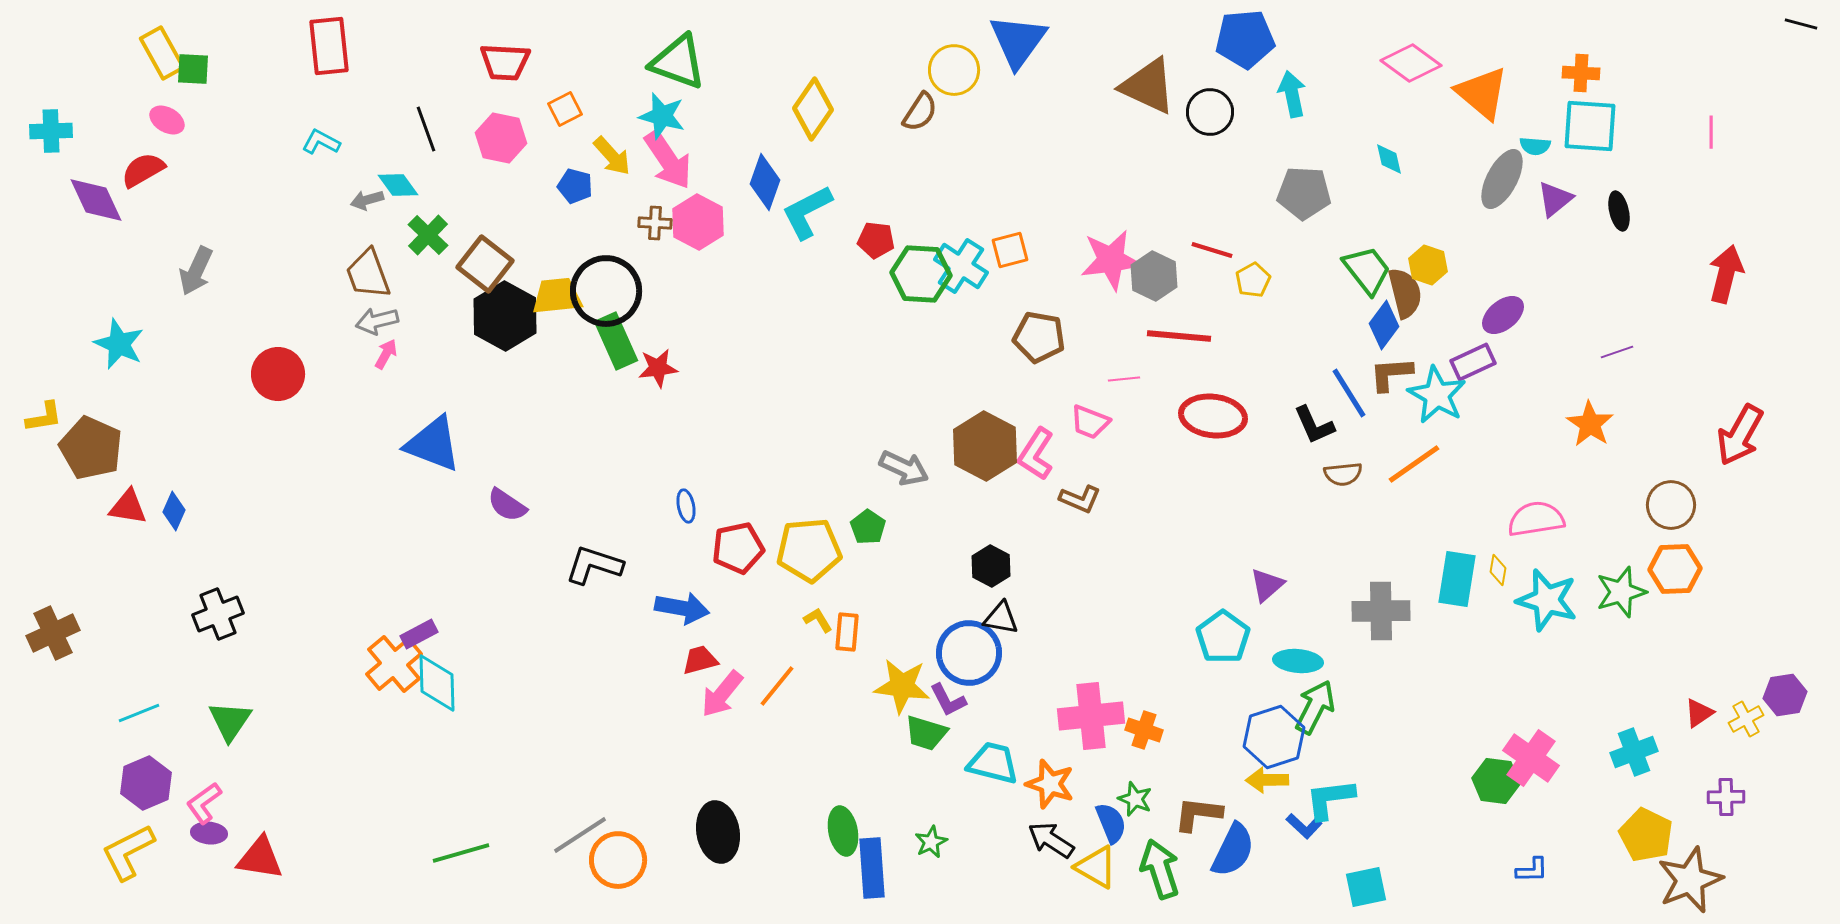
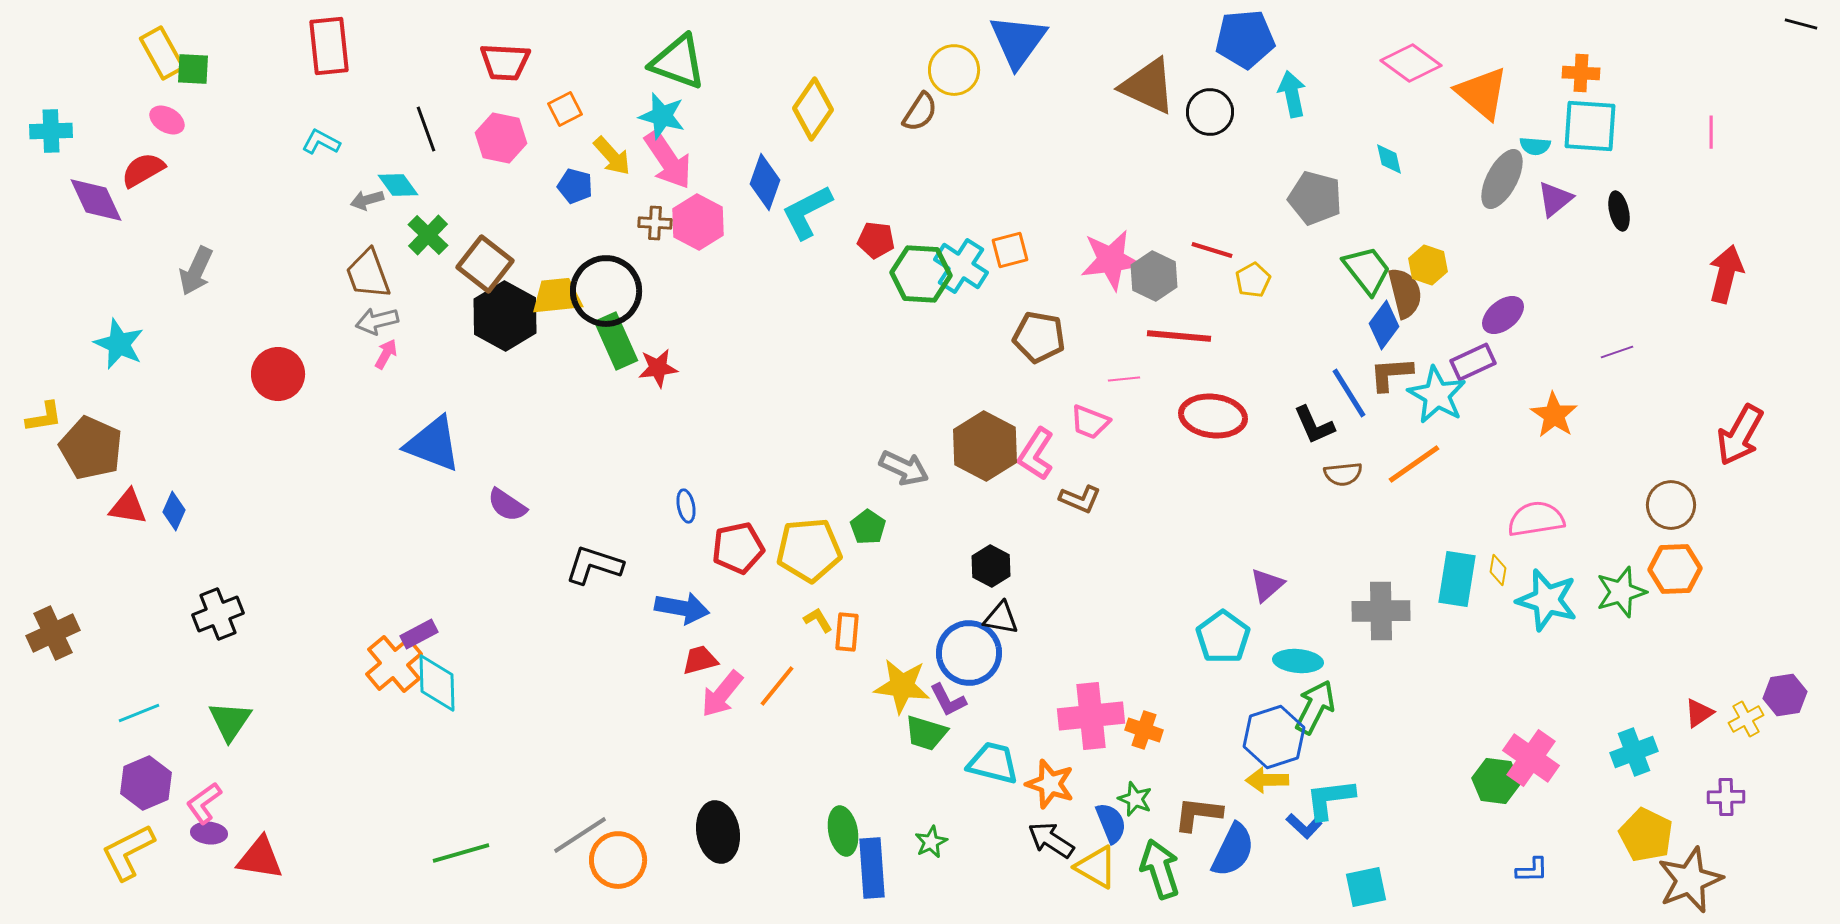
gray pentagon at (1304, 193): moved 11 px right, 5 px down; rotated 12 degrees clockwise
orange star at (1590, 424): moved 36 px left, 9 px up
